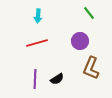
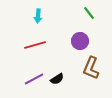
red line: moved 2 px left, 2 px down
purple line: moved 1 px left; rotated 60 degrees clockwise
